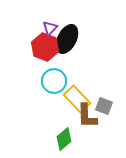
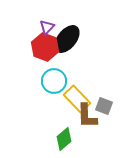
purple triangle: moved 3 px left, 1 px up
black ellipse: rotated 12 degrees clockwise
